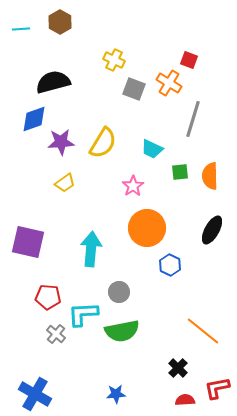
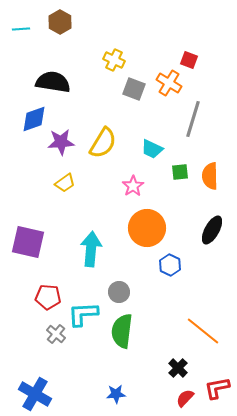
black semicircle: rotated 24 degrees clockwise
green semicircle: rotated 108 degrees clockwise
red semicircle: moved 2 px up; rotated 42 degrees counterclockwise
